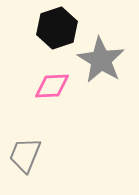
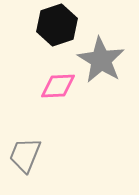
black hexagon: moved 3 px up
pink diamond: moved 6 px right
